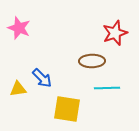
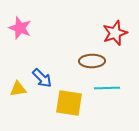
pink star: moved 1 px right
yellow square: moved 2 px right, 6 px up
